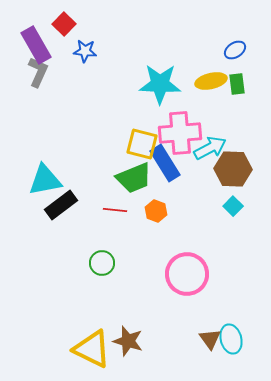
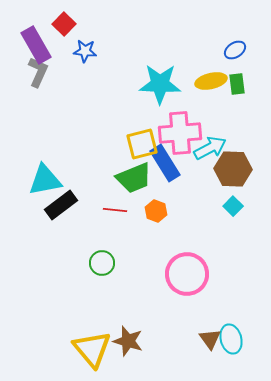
yellow square: rotated 28 degrees counterclockwise
yellow triangle: rotated 24 degrees clockwise
